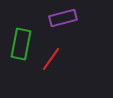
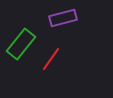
green rectangle: rotated 28 degrees clockwise
